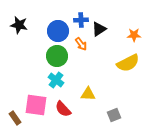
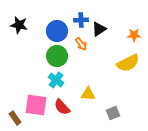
blue circle: moved 1 px left
red semicircle: moved 1 px left, 2 px up
gray square: moved 1 px left, 2 px up
